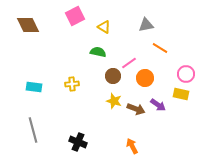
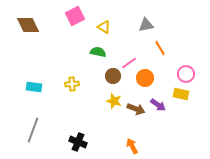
orange line: rotated 28 degrees clockwise
gray line: rotated 35 degrees clockwise
